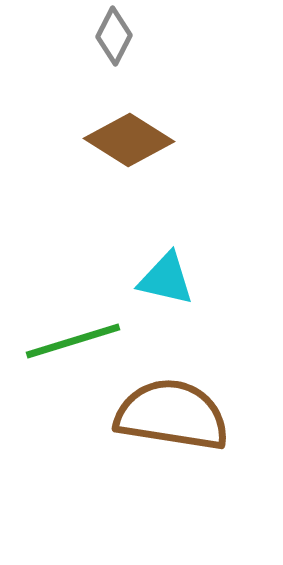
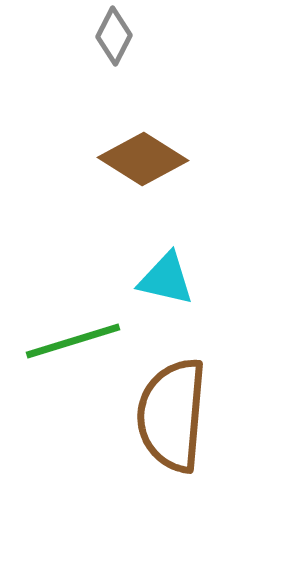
brown diamond: moved 14 px right, 19 px down
brown semicircle: rotated 94 degrees counterclockwise
